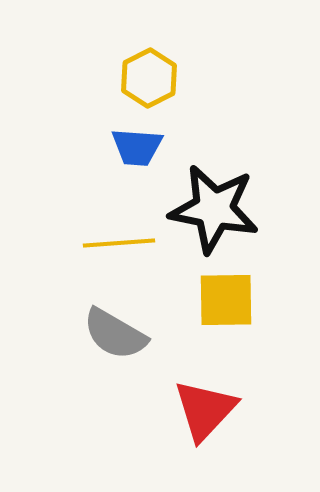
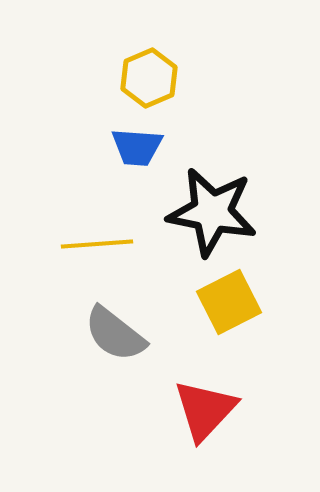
yellow hexagon: rotated 4 degrees clockwise
black star: moved 2 px left, 3 px down
yellow line: moved 22 px left, 1 px down
yellow square: moved 3 px right, 2 px down; rotated 26 degrees counterclockwise
gray semicircle: rotated 8 degrees clockwise
